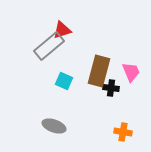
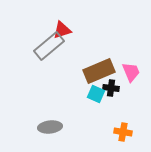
brown rectangle: rotated 52 degrees clockwise
cyan square: moved 32 px right, 13 px down
gray ellipse: moved 4 px left, 1 px down; rotated 25 degrees counterclockwise
